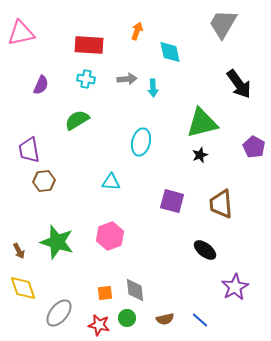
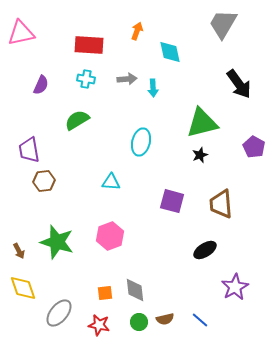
black ellipse: rotated 70 degrees counterclockwise
green circle: moved 12 px right, 4 px down
